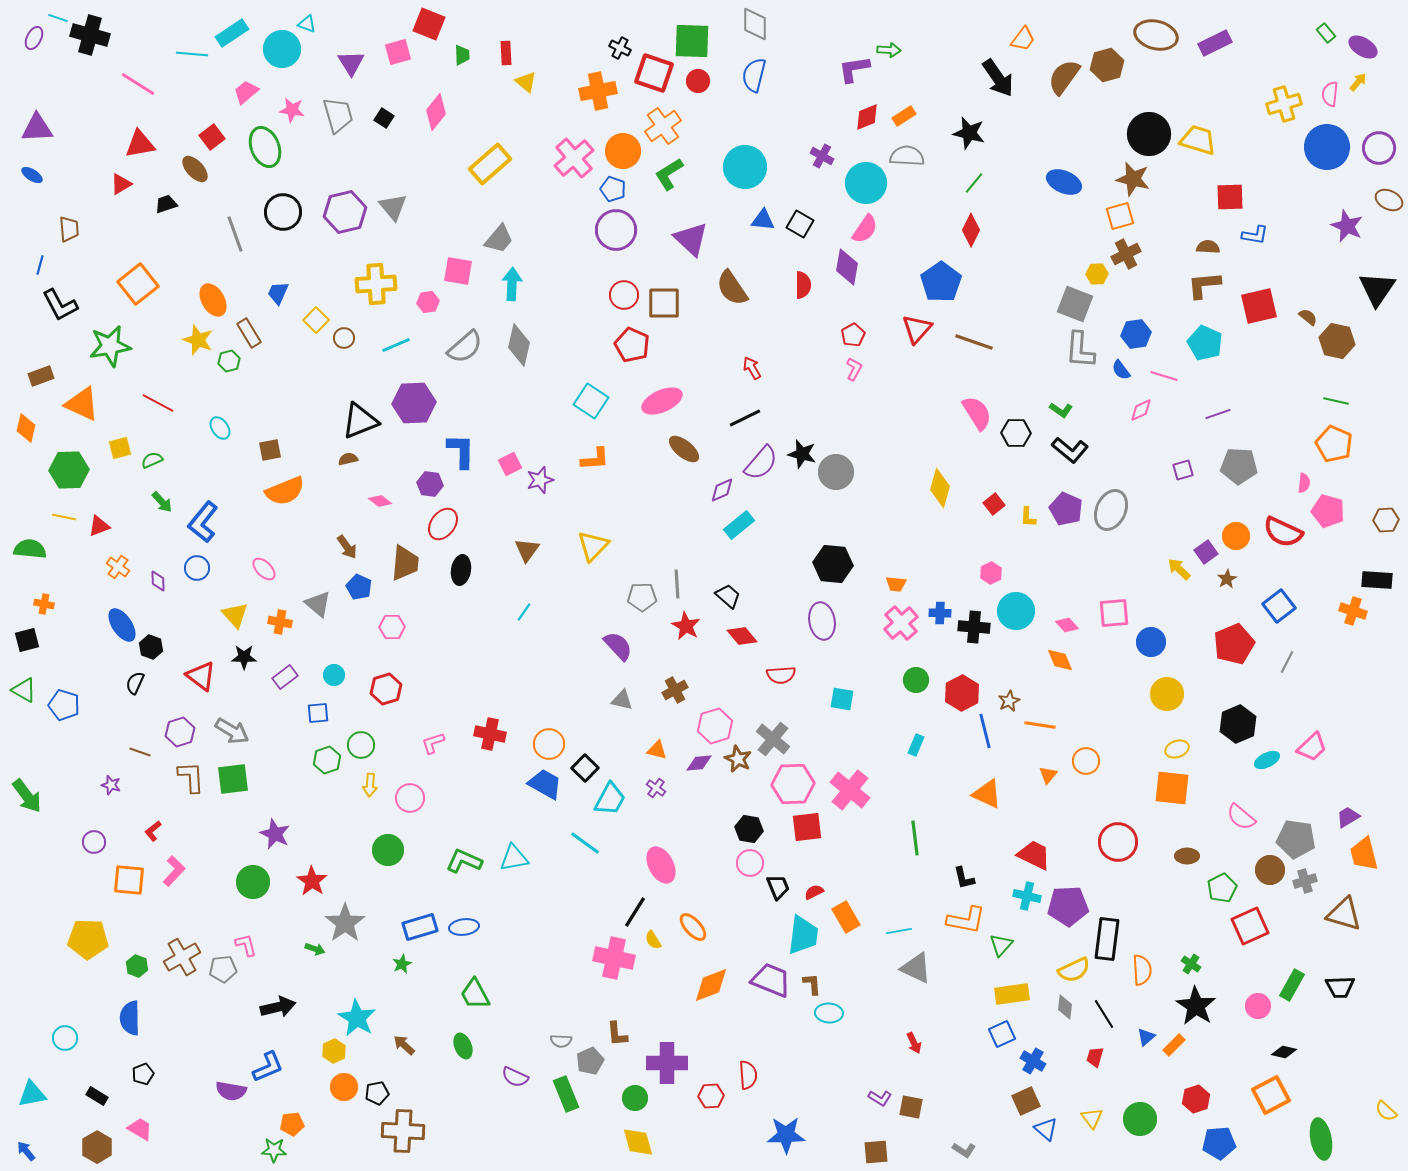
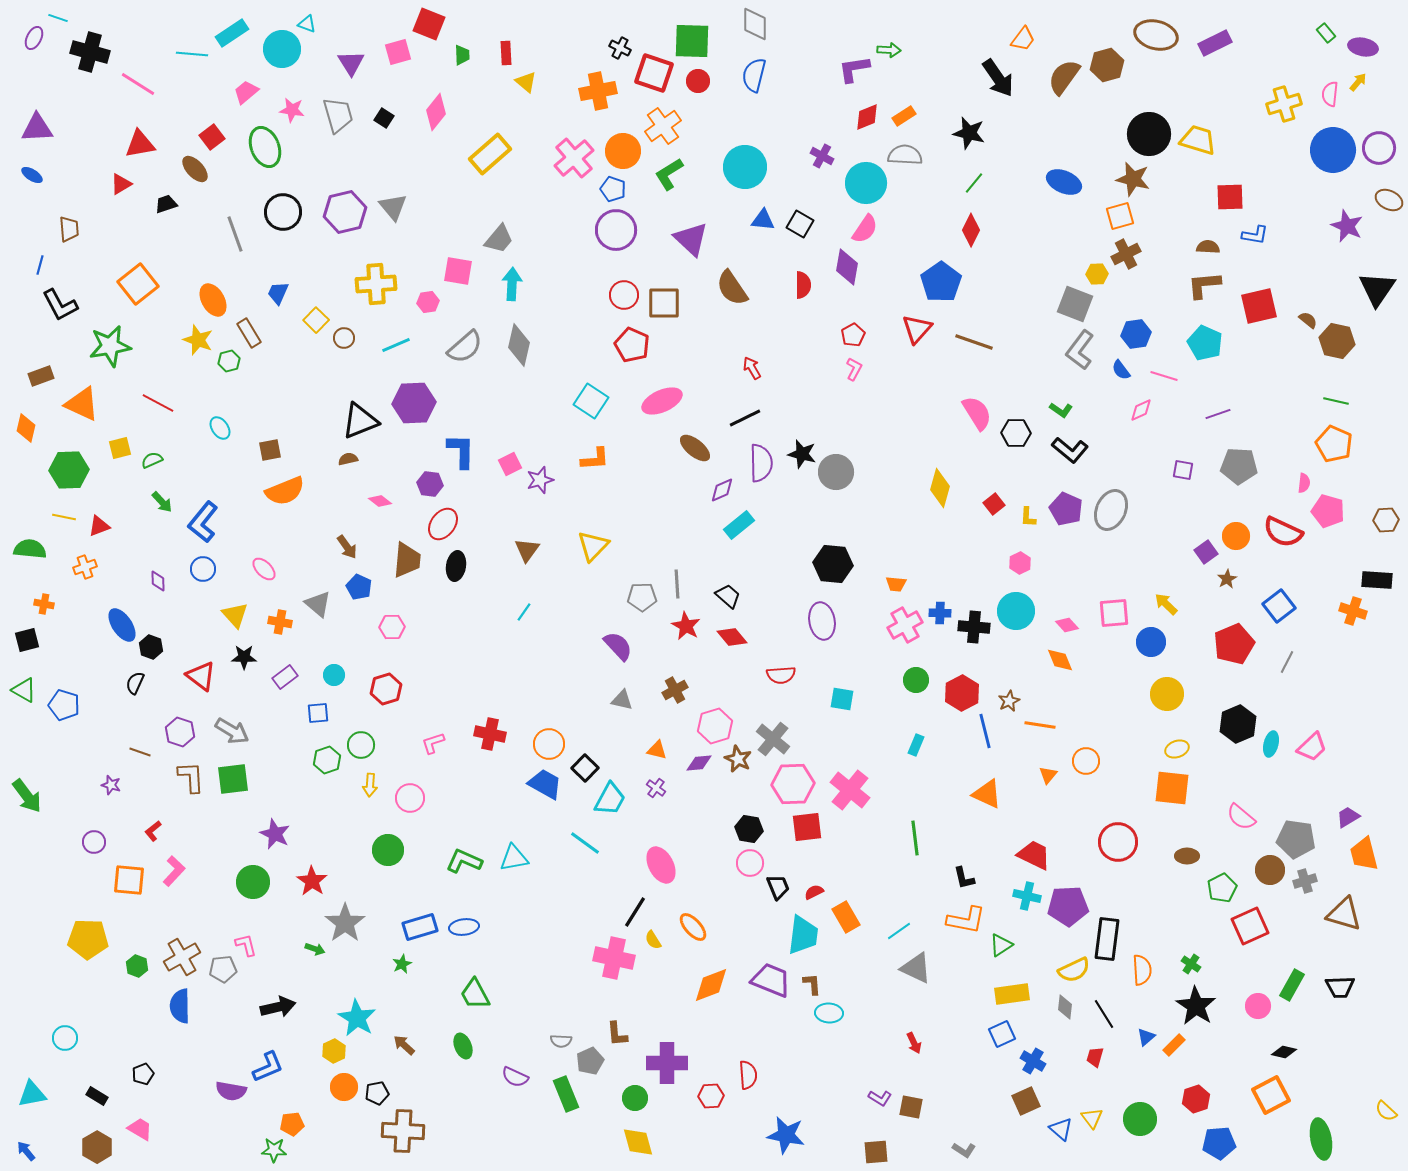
black cross at (90, 35): moved 17 px down
purple ellipse at (1363, 47): rotated 20 degrees counterclockwise
blue circle at (1327, 147): moved 6 px right, 3 px down
gray semicircle at (907, 156): moved 2 px left, 1 px up
yellow rectangle at (490, 164): moved 10 px up
brown semicircle at (1308, 317): moved 3 px down
gray L-shape at (1080, 350): rotated 33 degrees clockwise
brown ellipse at (684, 449): moved 11 px right, 1 px up
purple semicircle at (761, 463): rotated 42 degrees counterclockwise
purple square at (1183, 470): rotated 25 degrees clockwise
brown trapezoid at (405, 563): moved 2 px right, 3 px up
orange cross at (118, 567): moved 33 px left; rotated 35 degrees clockwise
blue circle at (197, 568): moved 6 px right, 1 px down
yellow arrow at (1179, 569): moved 13 px left, 35 px down
black ellipse at (461, 570): moved 5 px left, 4 px up
pink hexagon at (991, 573): moved 29 px right, 10 px up
pink cross at (901, 623): moved 4 px right, 2 px down; rotated 12 degrees clockwise
red diamond at (742, 636): moved 10 px left, 1 px down
purple hexagon at (180, 732): rotated 24 degrees counterclockwise
cyan ellipse at (1267, 760): moved 4 px right, 16 px up; rotated 50 degrees counterclockwise
cyan line at (899, 931): rotated 25 degrees counterclockwise
green triangle at (1001, 945): rotated 15 degrees clockwise
blue semicircle at (130, 1018): moved 50 px right, 12 px up
blue triangle at (1046, 1129): moved 15 px right
blue star at (786, 1135): rotated 12 degrees clockwise
